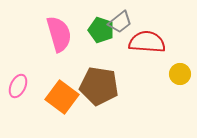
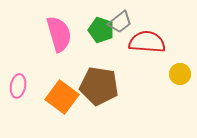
pink ellipse: rotated 15 degrees counterclockwise
